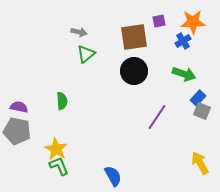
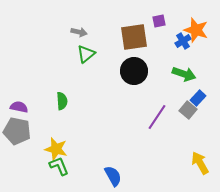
orange star: moved 3 px right, 8 px down; rotated 20 degrees clockwise
gray square: moved 14 px left, 1 px up; rotated 18 degrees clockwise
yellow star: rotated 15 degrees counterclockwise
